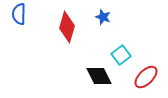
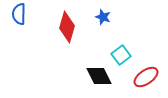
red ellipse: rotated 10 degrees clockwise
